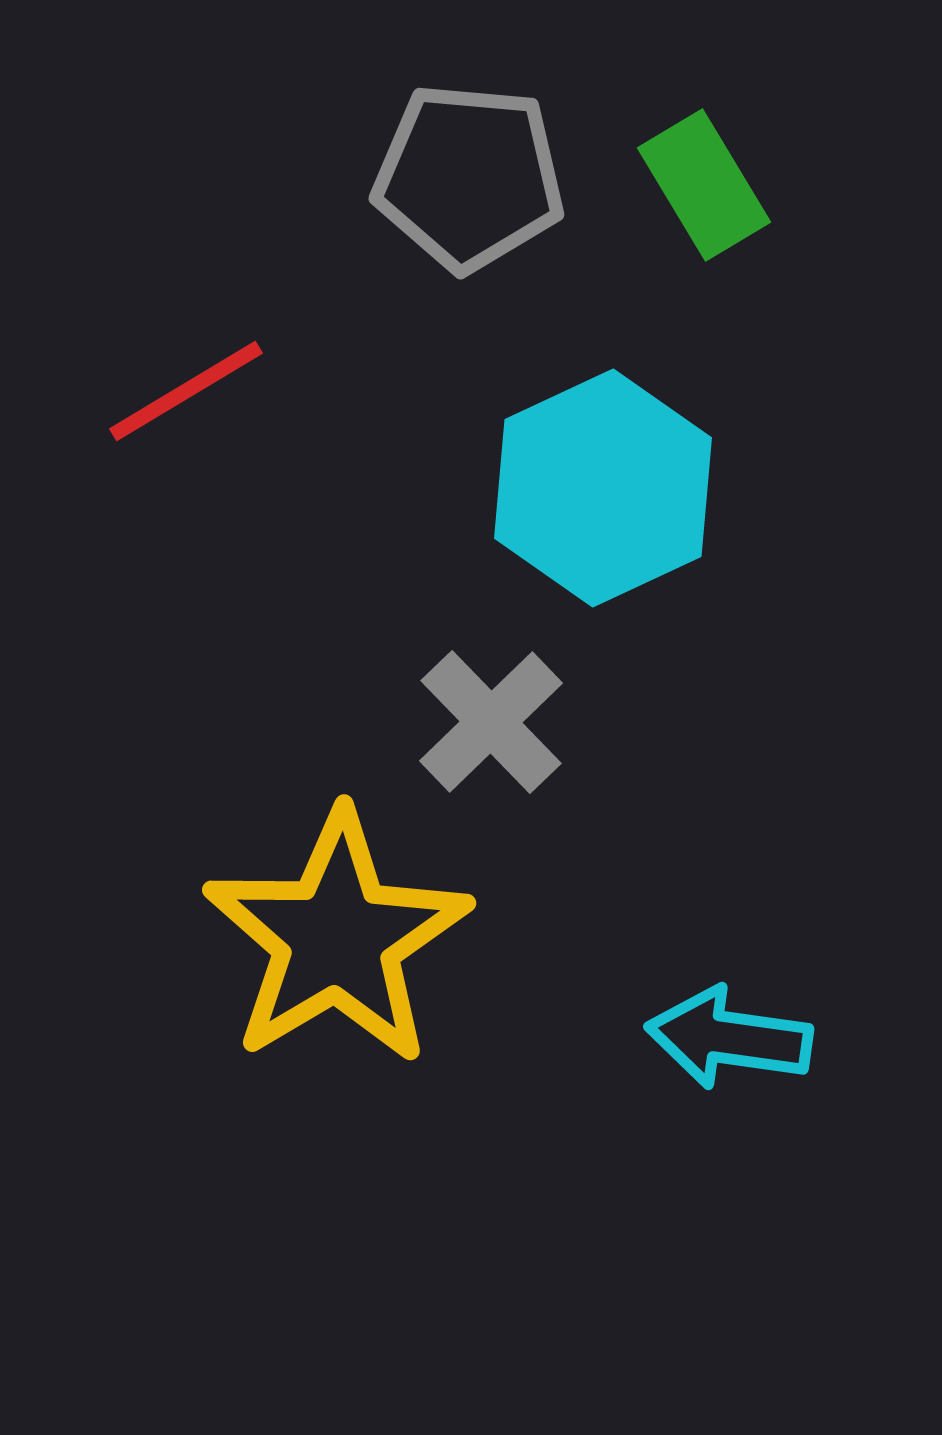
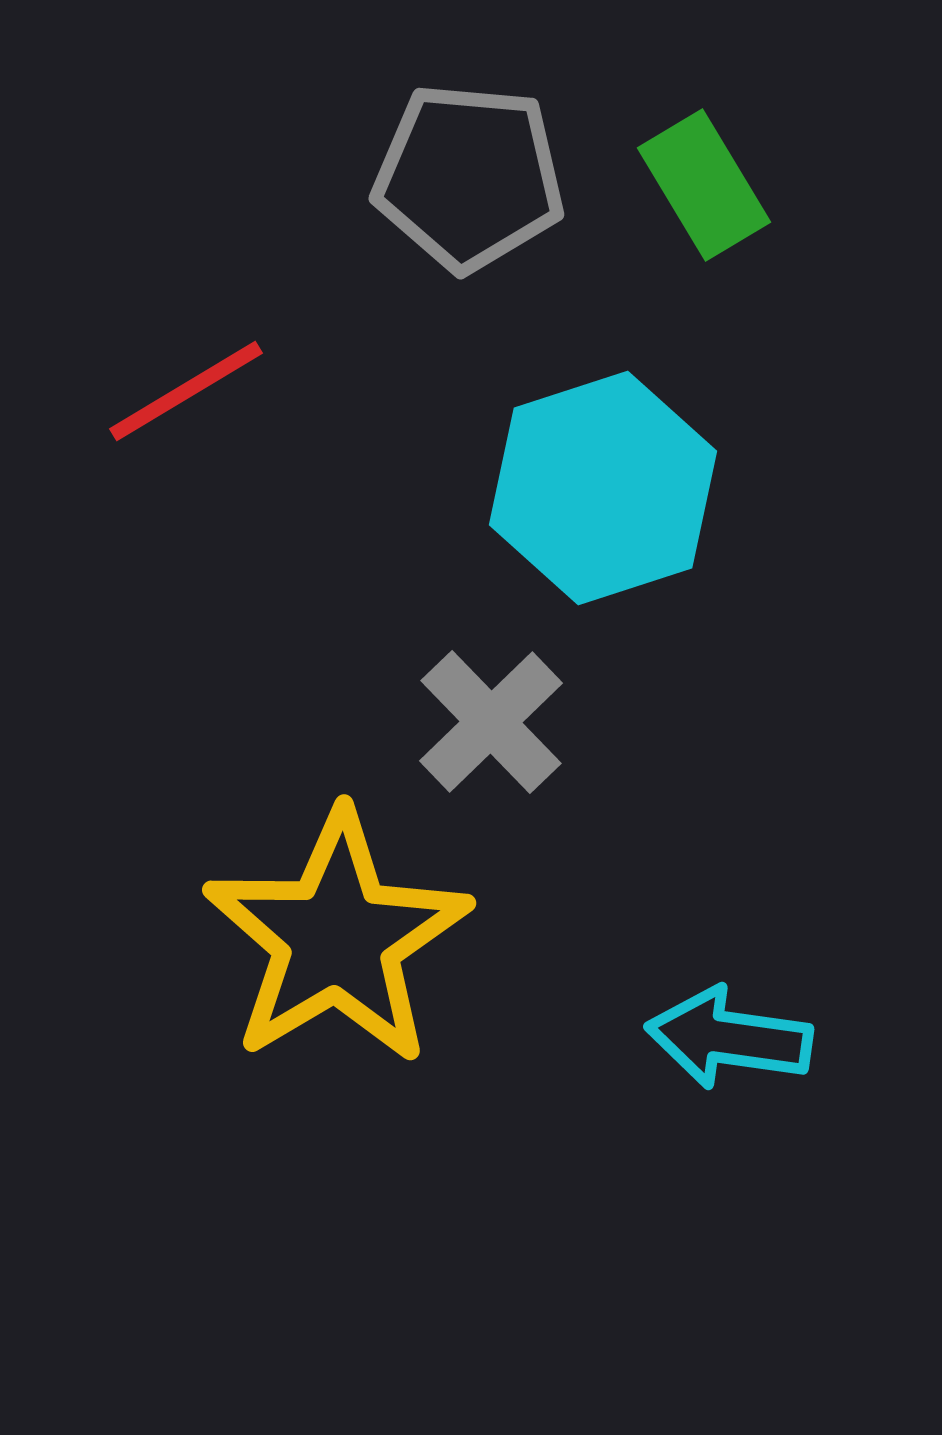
cyan hexagon: rotated 7 degrees clockwise
